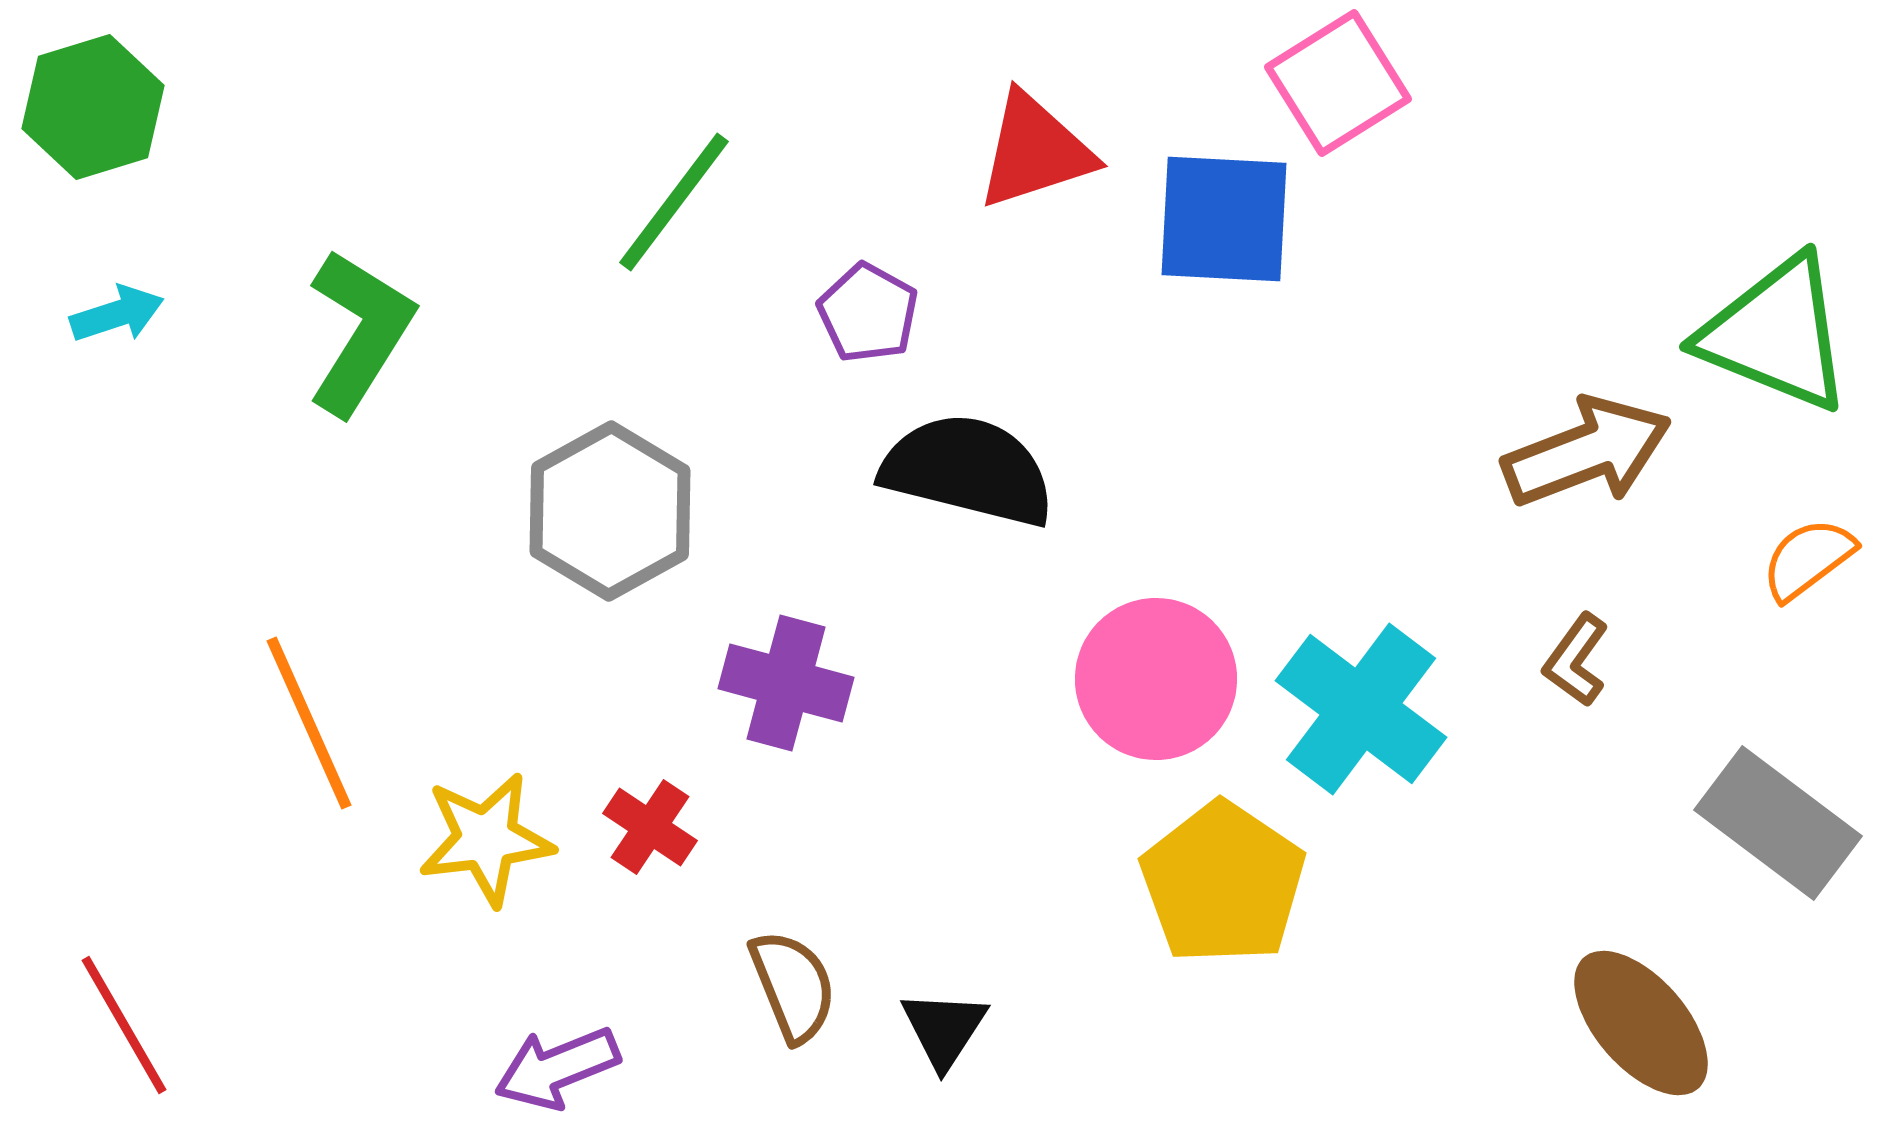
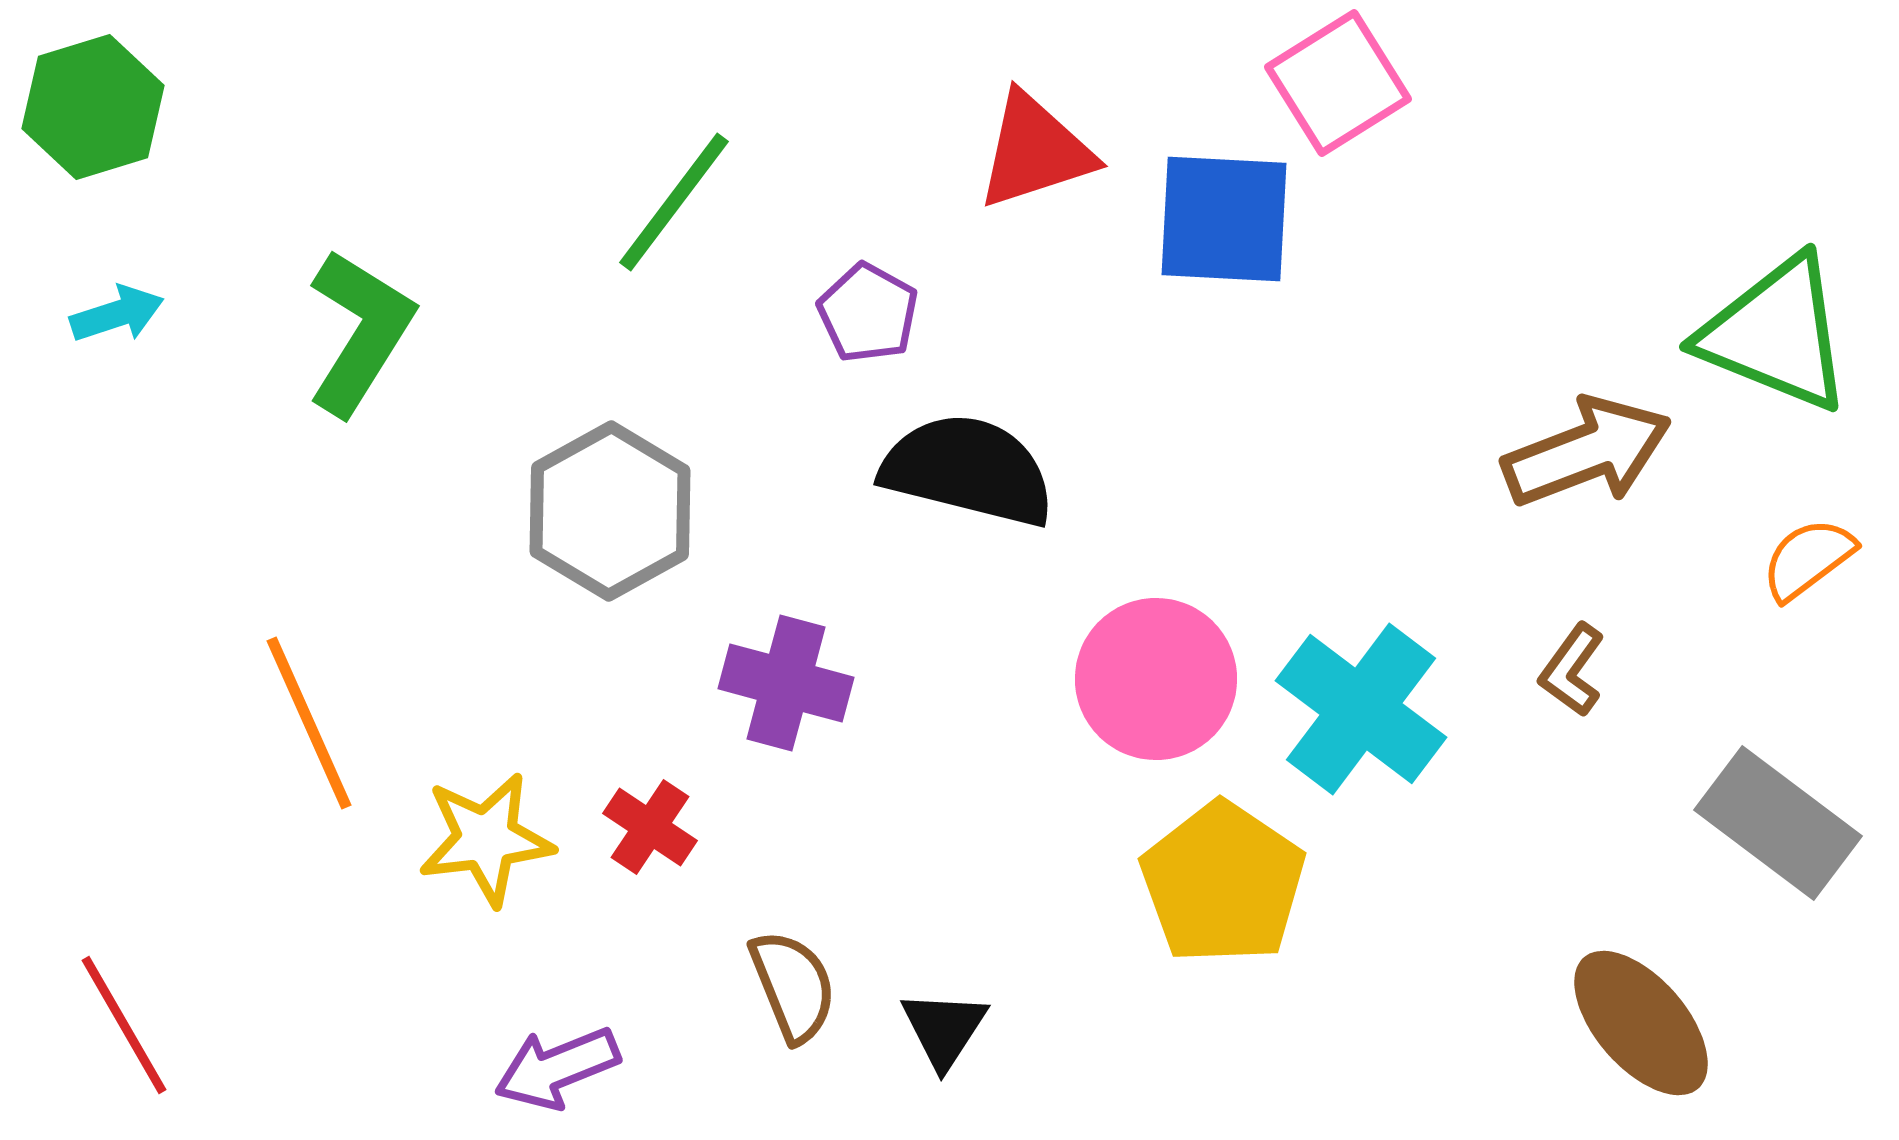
brown L-shape: moved 4 px left, 10 px down
